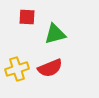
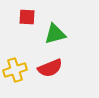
yellow cross: moved 2 px left, 1 px down
